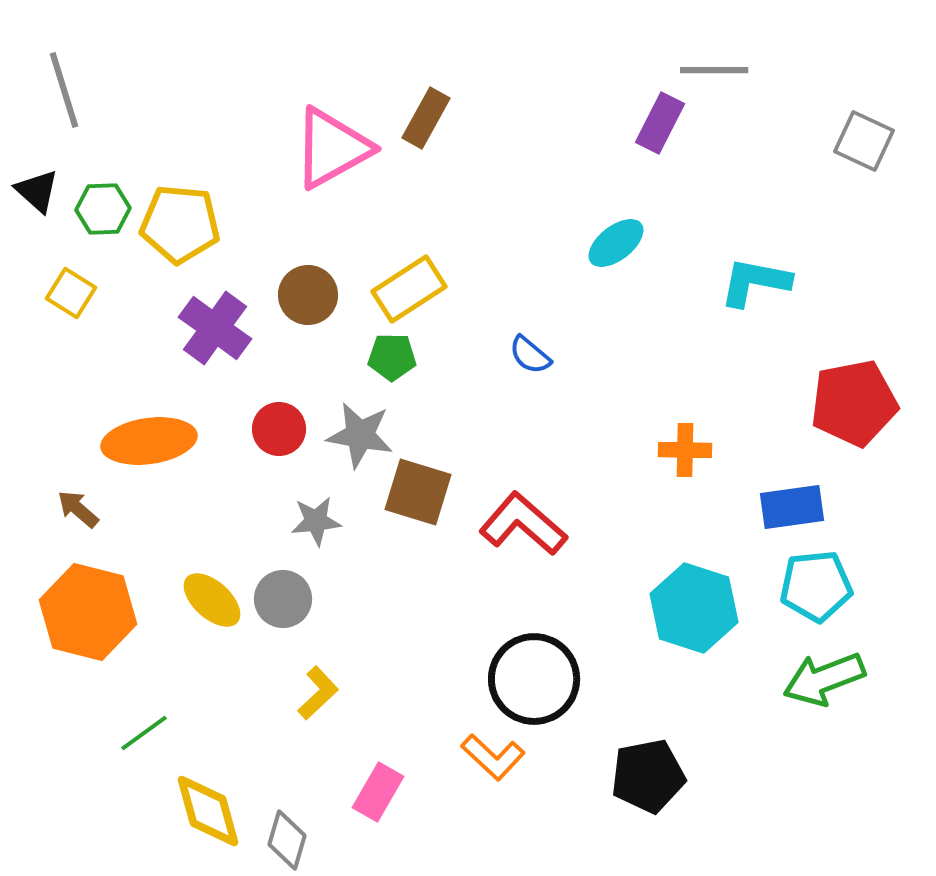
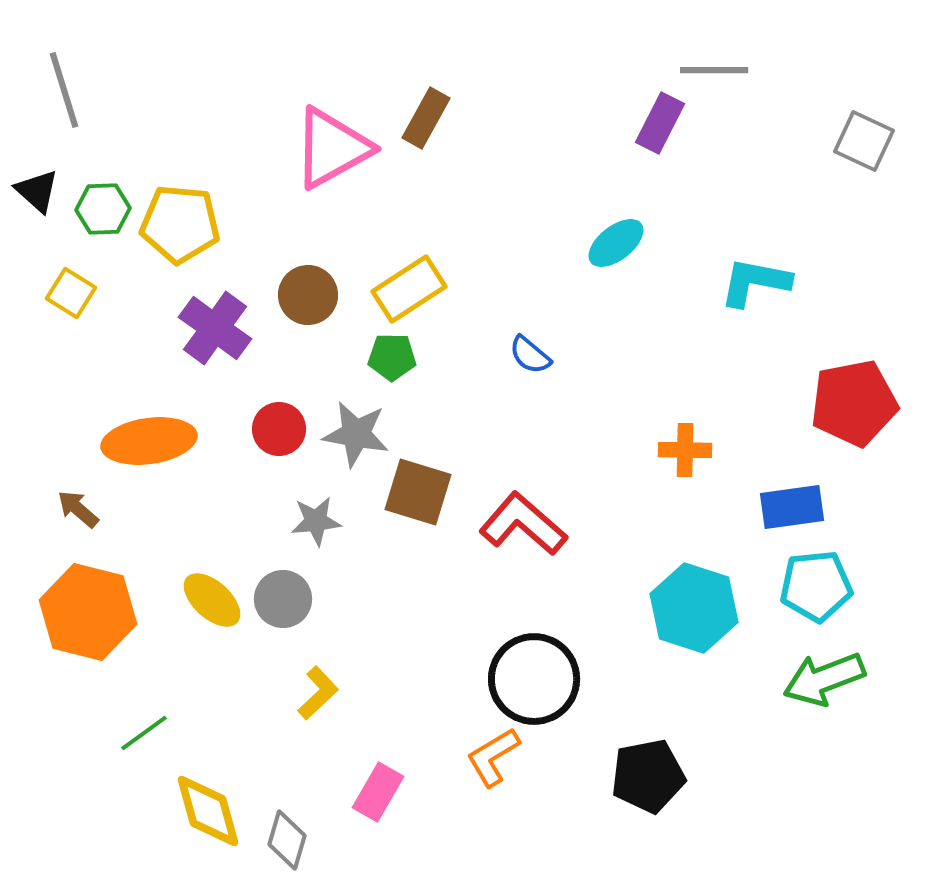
gray star at (360, 435): moved 4 px left, 1 px up
orange L-shape at (493, 757): rotated 106 degrees clockwise
